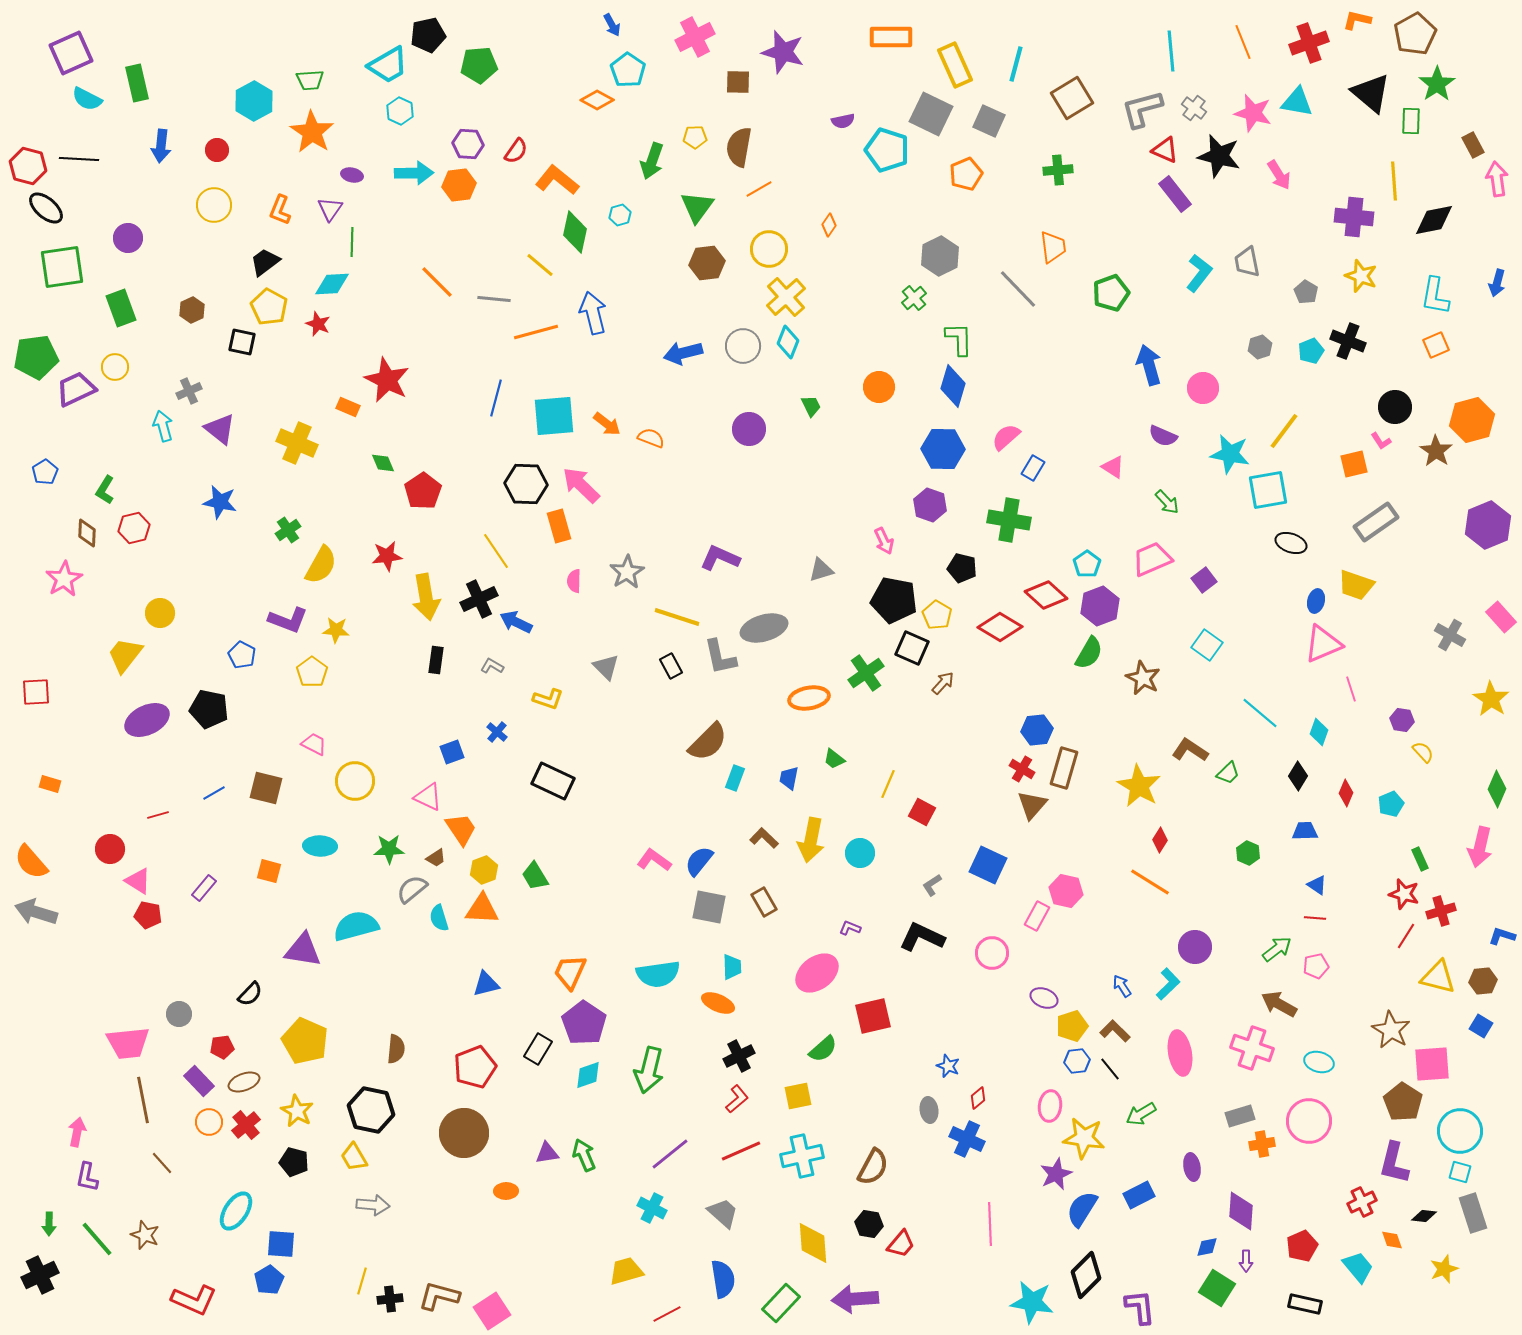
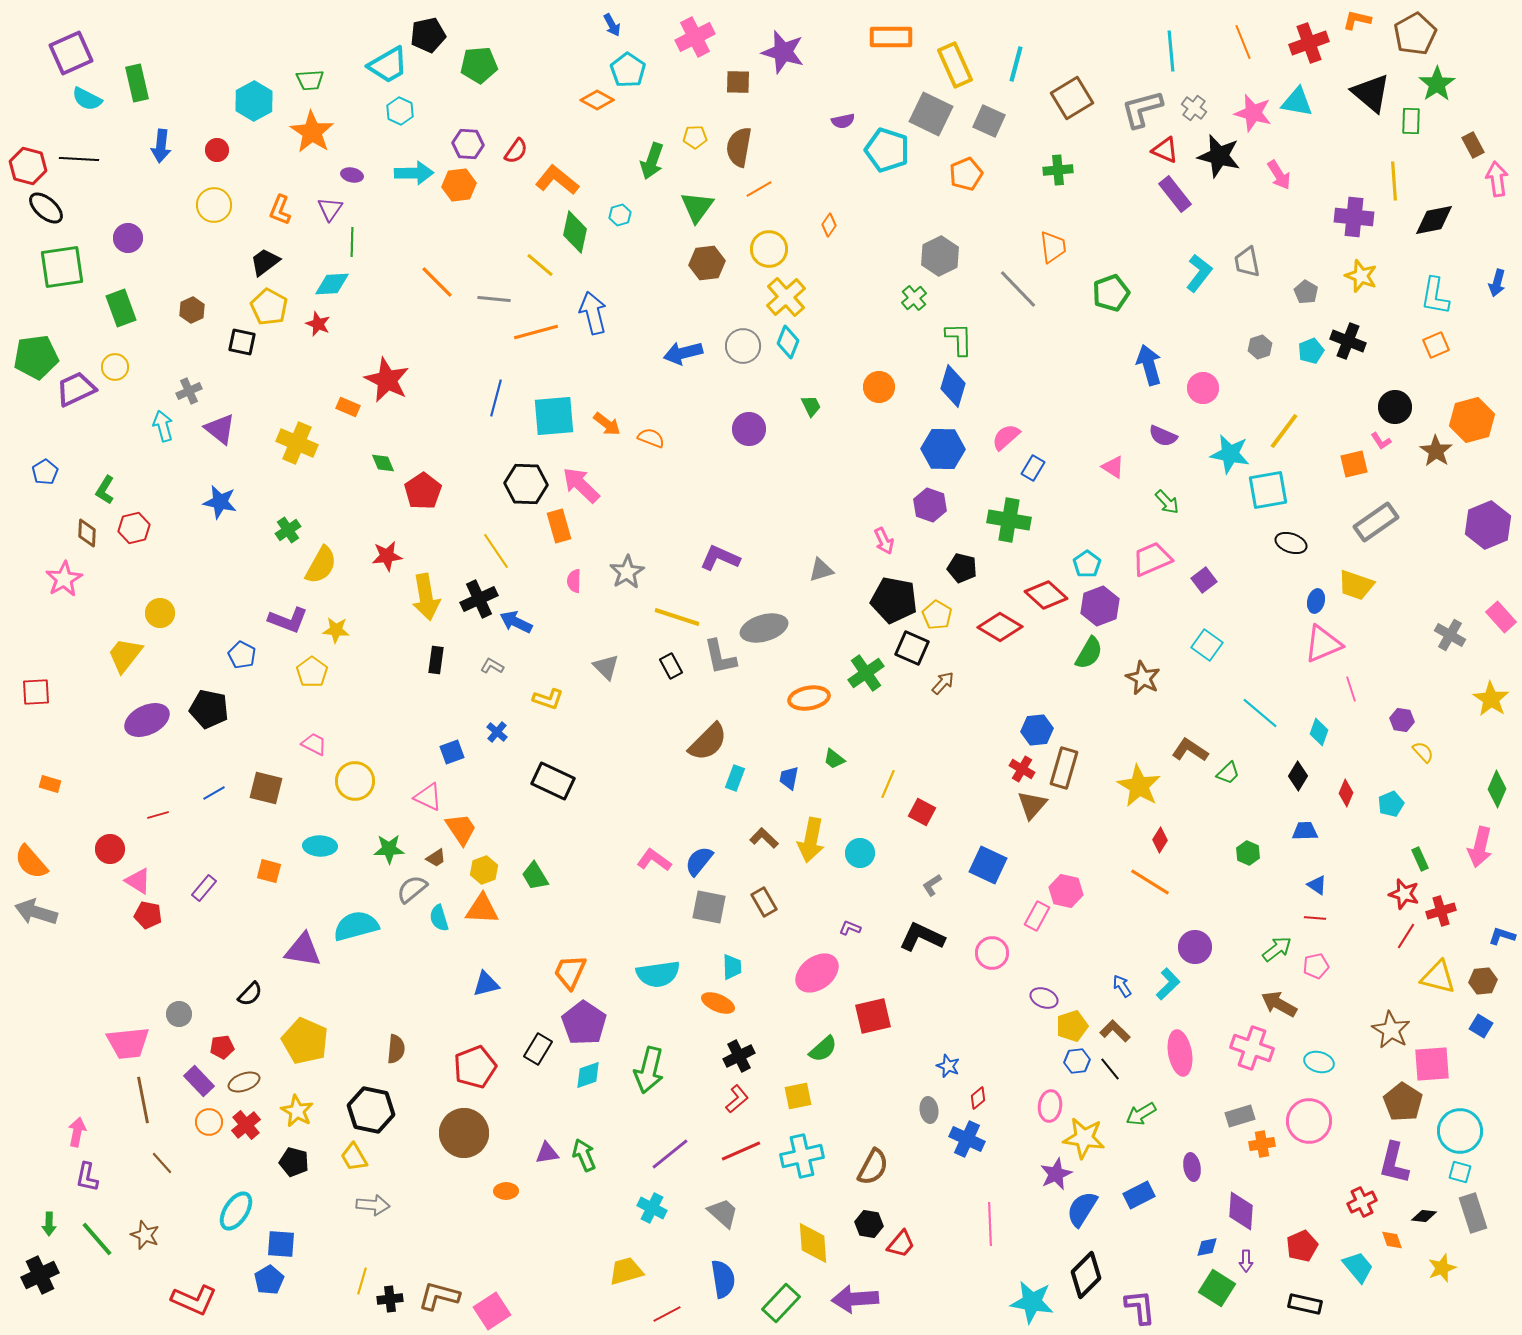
yellow star at (1444, 1269): moved 2 px left, 1 px up
